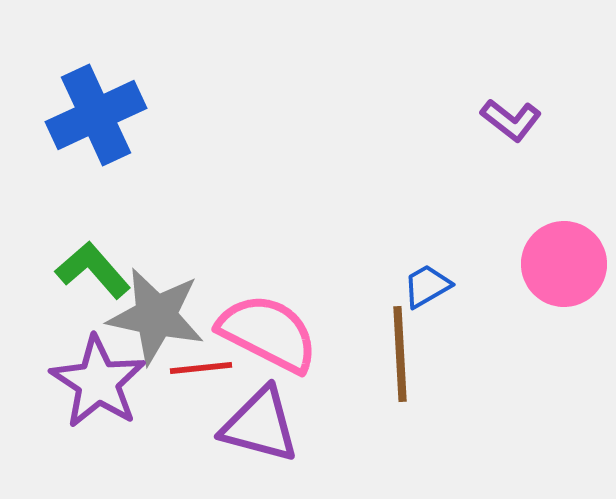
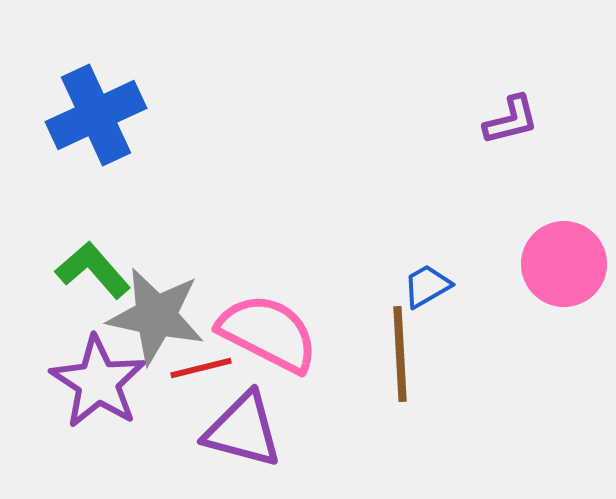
purple L-shape: rotated 52 degrees counterclockwise
red line: rotated 8 degrees counterclockwise
purple triangle: moved 17 px left, 5 px down
